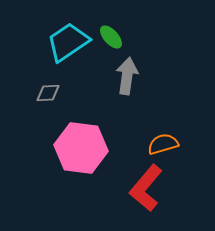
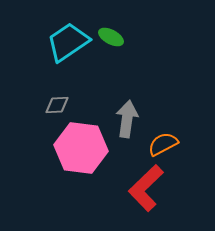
green ellipse: rotated 20 degrees counterclockwise
gray arrow: moved 43 px down
gray diamond: moved 9 px right, 12 px down
orange semicircle: rotated 12 degrees counterclockwise
red L-shape: rotated 6 degrees clockwise
